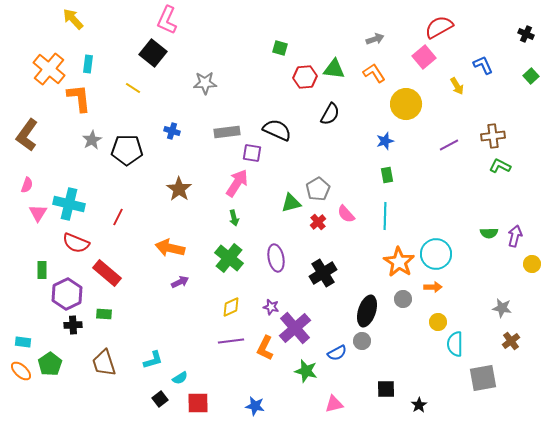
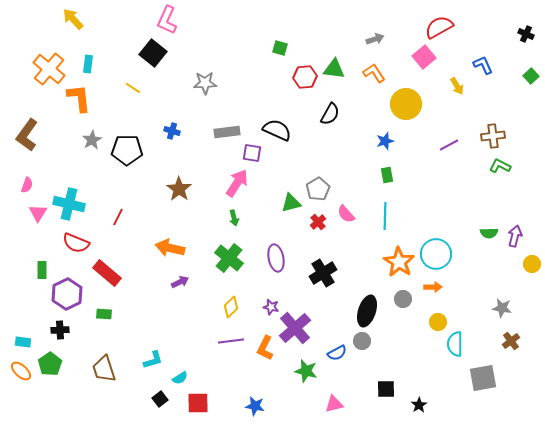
yellow diamond at (231, 307): rotated 20 degrees counterclockwise
black cross at (73, 325): moved 13 px left, 5 px down
brown trapezoid at (104, 363): moved 6 px down
